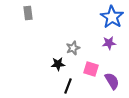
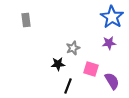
gray rectangle: moved 2 px left, 7 px down
